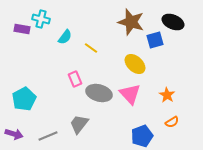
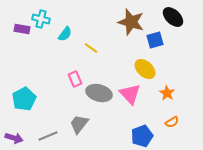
black ellipse: moved 5 px up; rotated 20 degrees clockwise
cyan semicircle: moved 3 px up
yellow ellipse: moved 10 px right, 5 px down
orange star: moved 2 px up
purple arrow: moved 4 px down
